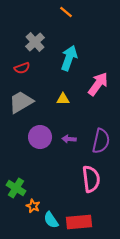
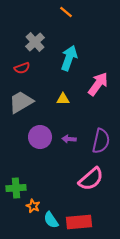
pink semicircle: rotated 56 degrees clockwise
green cross: rotated 36 degrees counterclockwise
